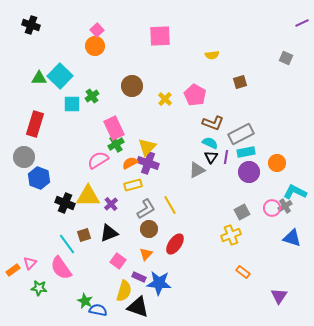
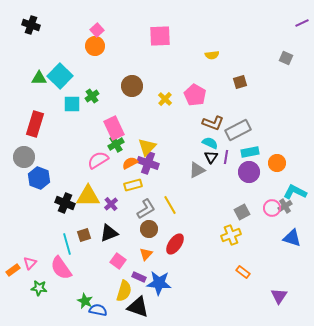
gray rectangle at (241, 134): moved 3 px left, 4 px up
cyan rectangle at (246, 152): moved 4 px right
cyan line at (67, 244): rotated 20 degrees clockwise
